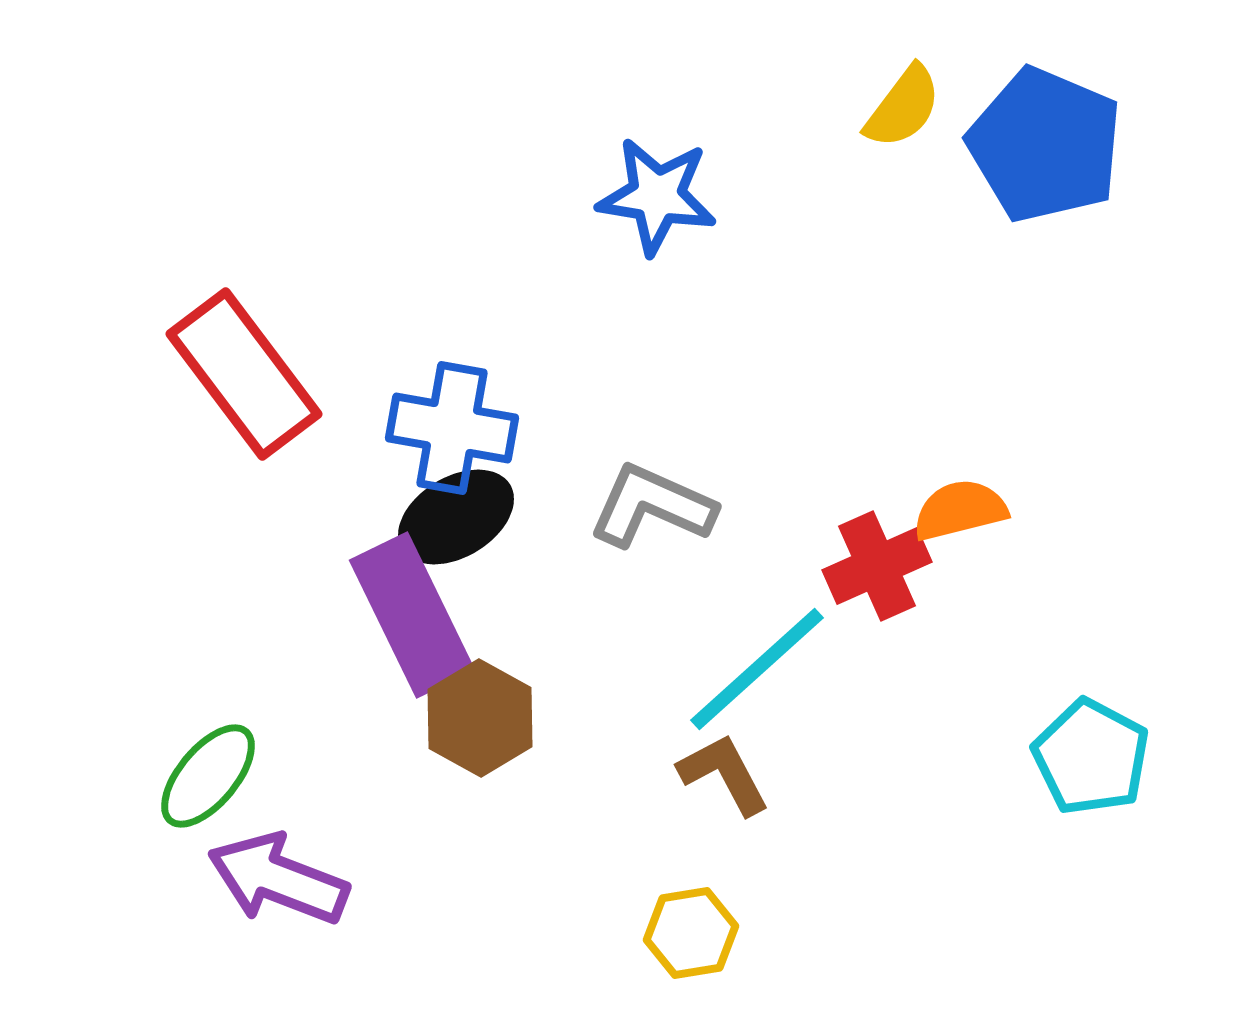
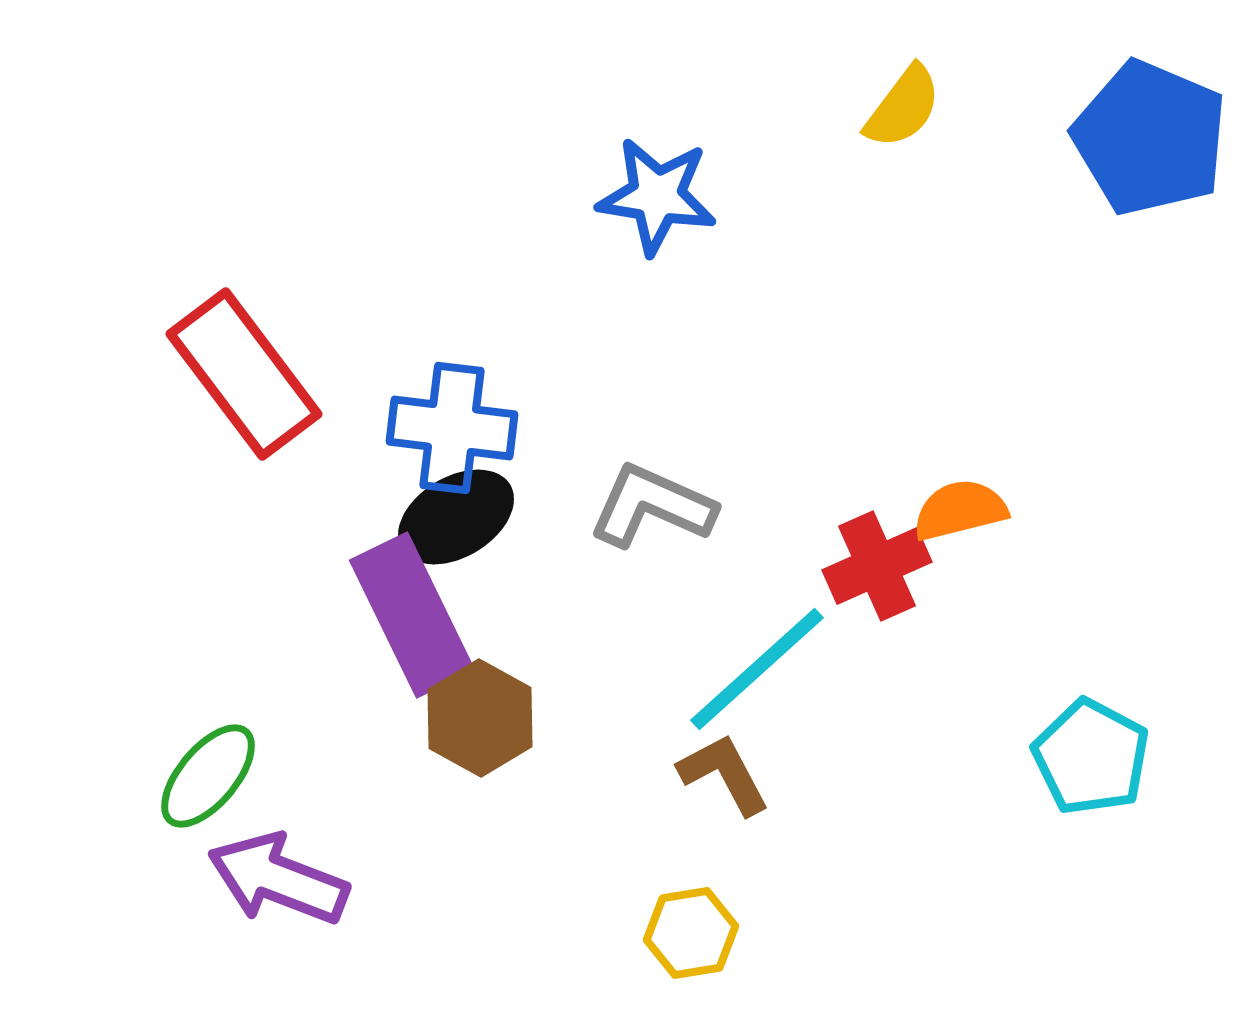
blue pentagon: moved 105 px right, 7 px up
blue cross: rotated 3 degrees counterclockwise
